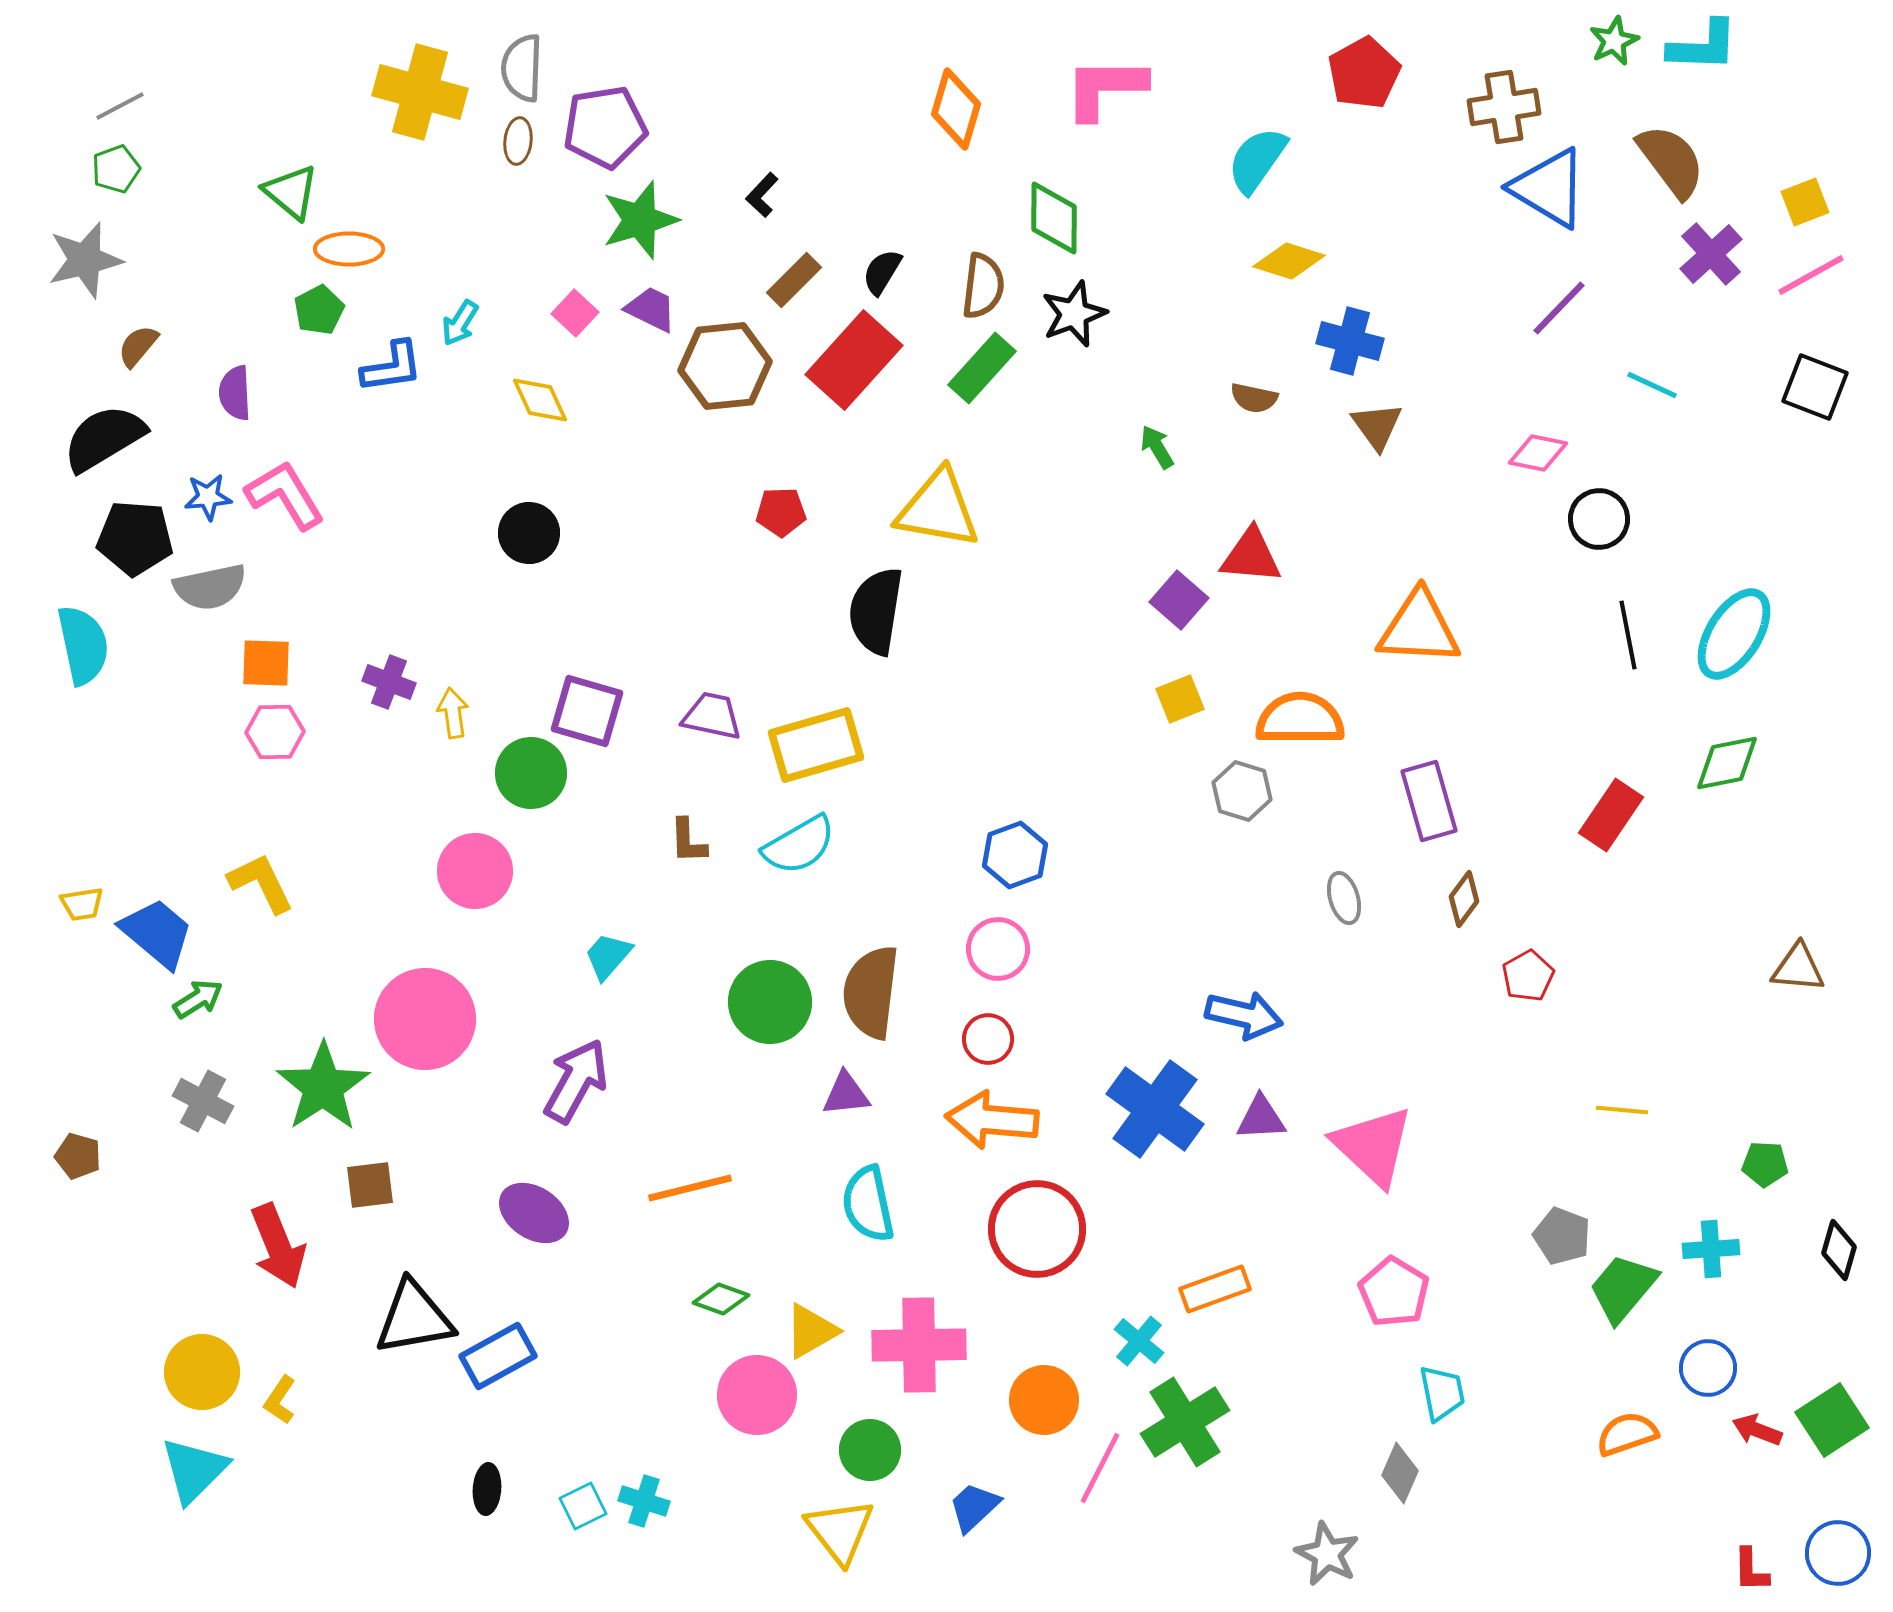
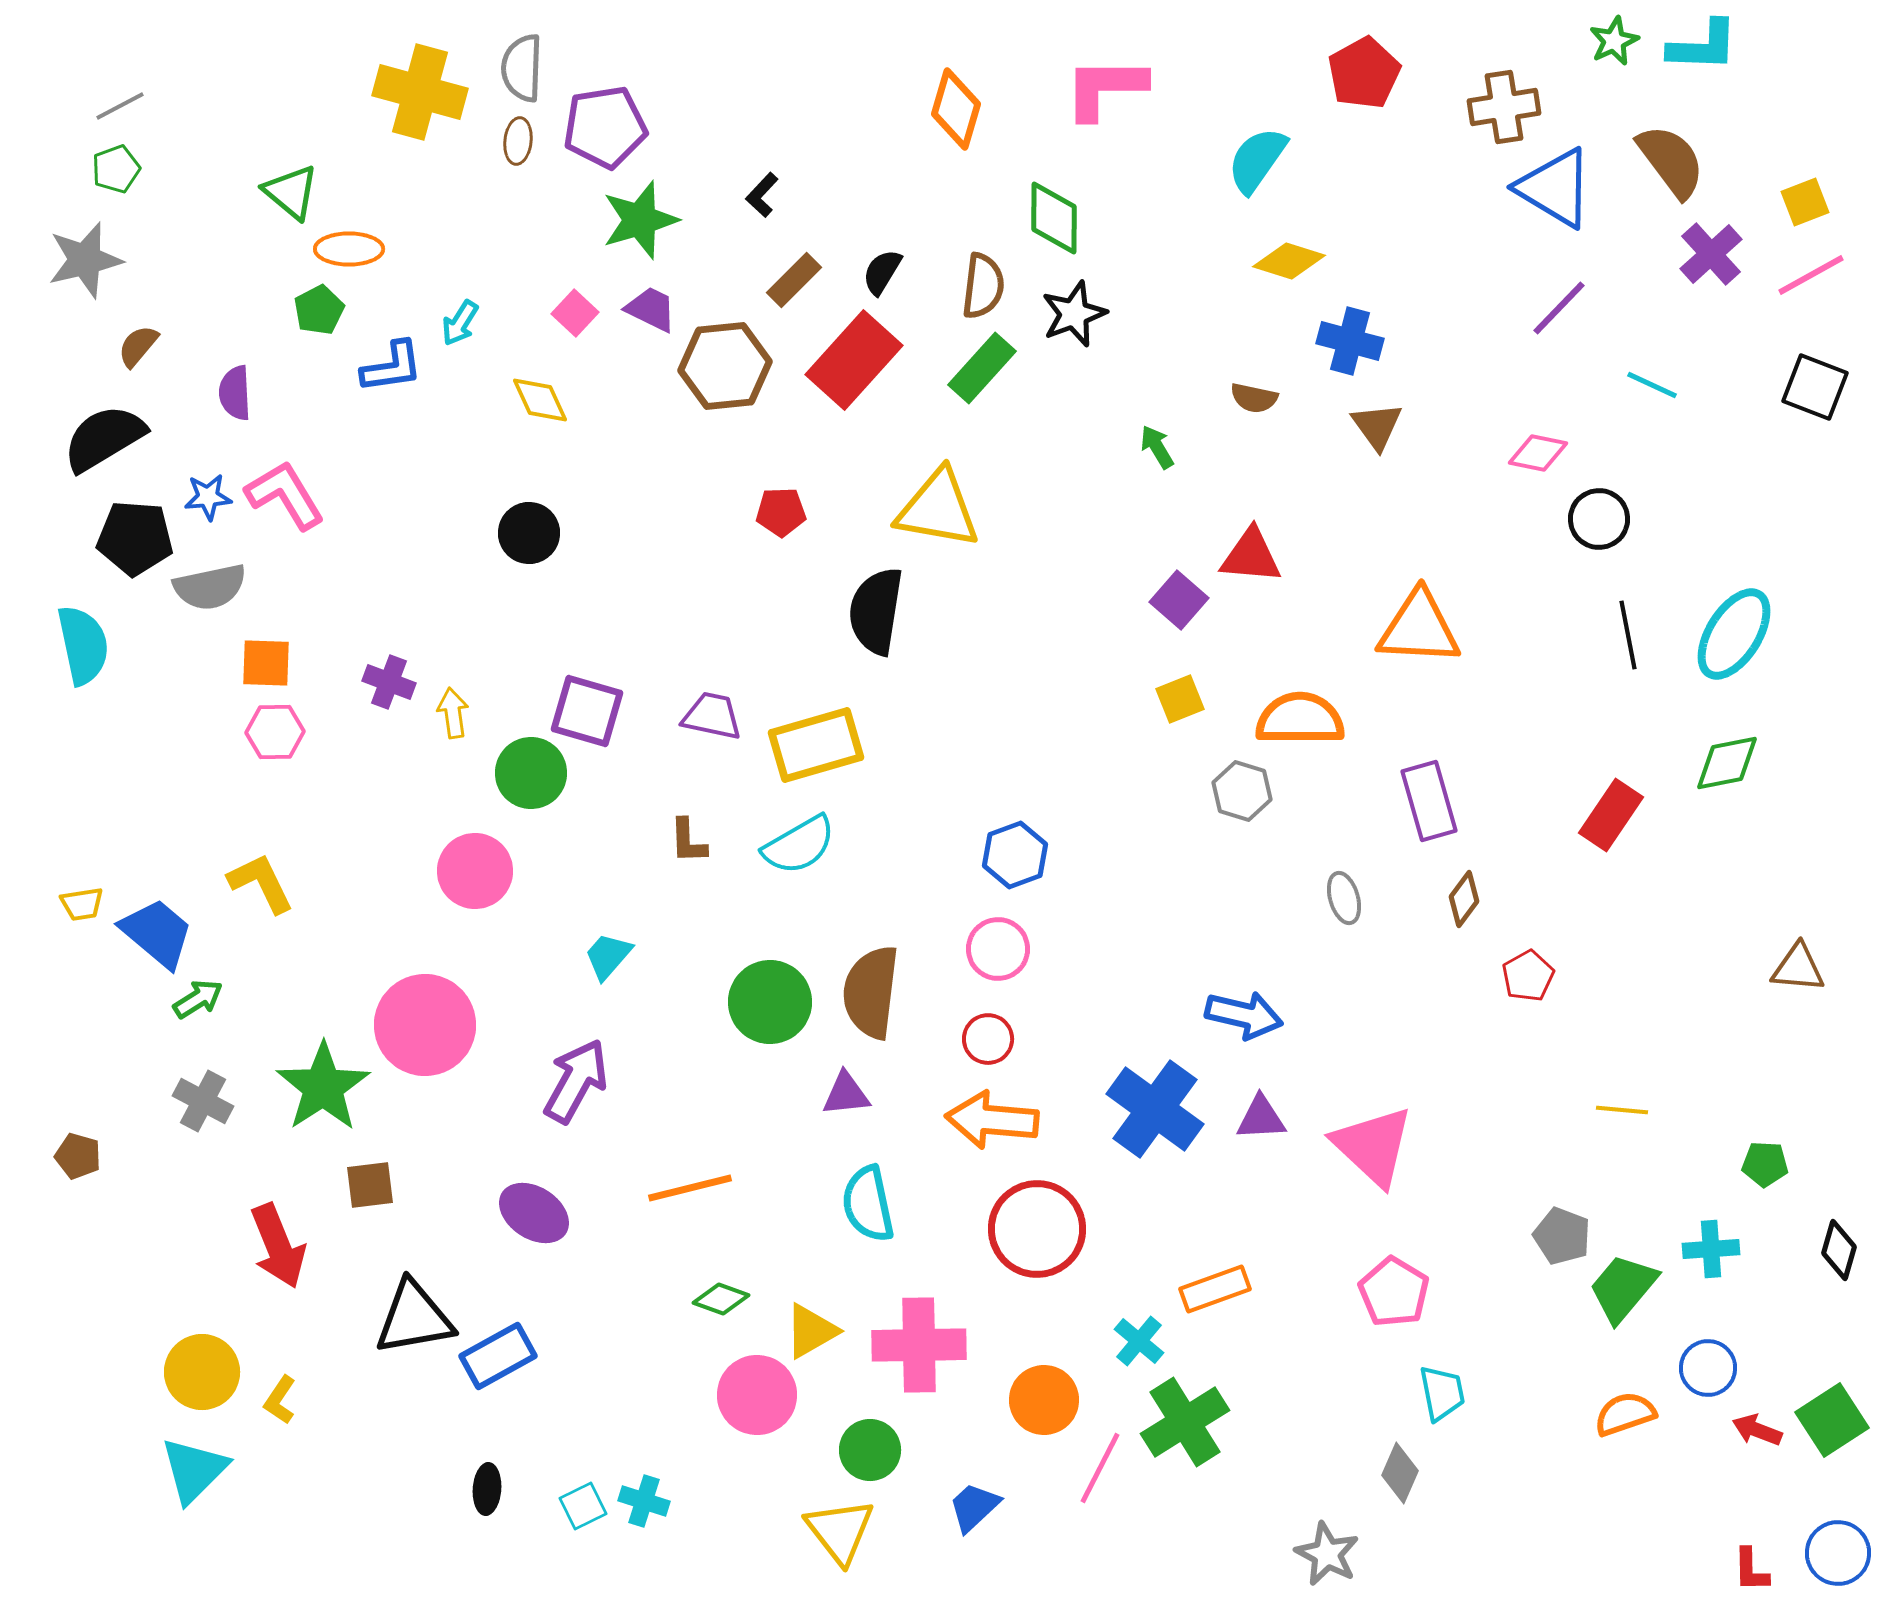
blue triangle at (1549, 188): moved 6 px right
pink circle at (425, 1019): moved 6 px down
orange semicircle at (1627, 1434): moved 2 px left, 20 px up
